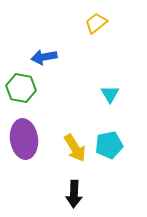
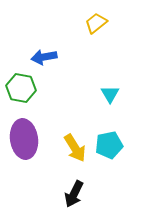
black arrow: rotated 24 degrees clockwise
